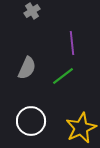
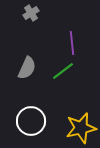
gray cross: moved 1 px left, 2 px down
green line: moved 5 px up
yellow star: rotated 12 degrees clockwise
